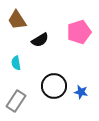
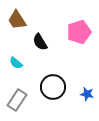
black semicircle: moved 2 px down; rotated 90 degrees clockwise
cyan semicircle: rotated 40 degrees counterclockwise
black circle: moved 1 px left, 1 px down
blue star: moved 6 px right, 2 px down
gray rectangle: moved 1 px right, 1 px up
